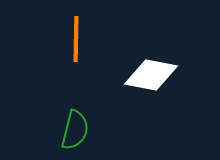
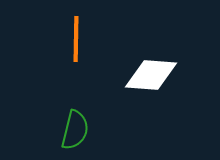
white diamond: rotated 6 degrees counterclockwise
